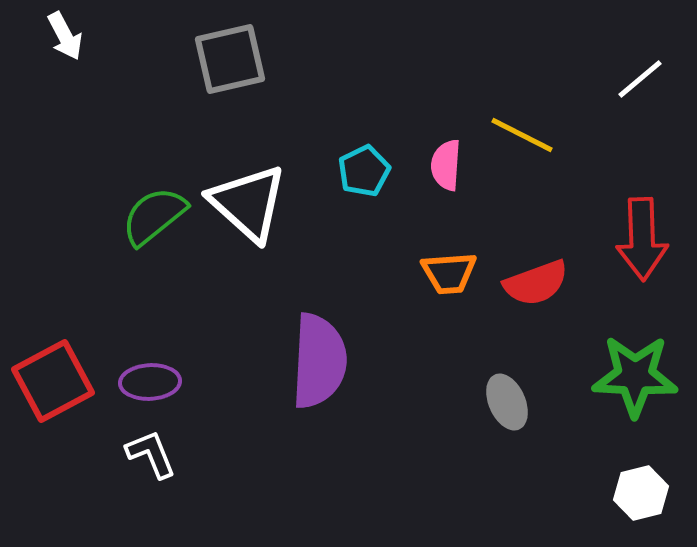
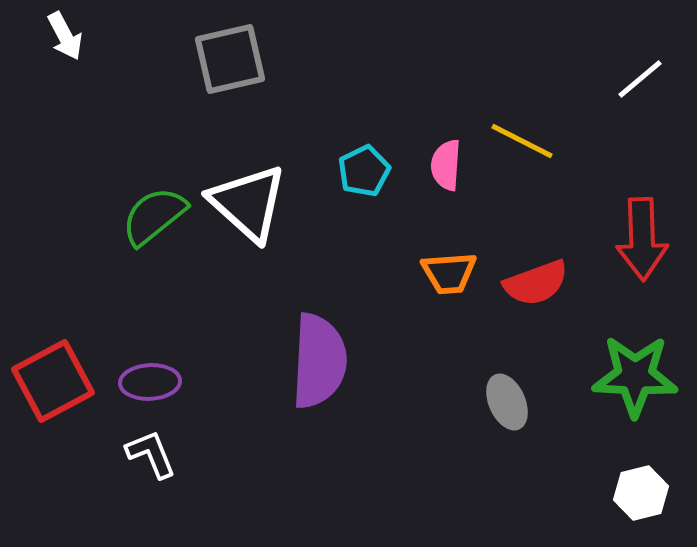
yellow line: moved 6 px down
